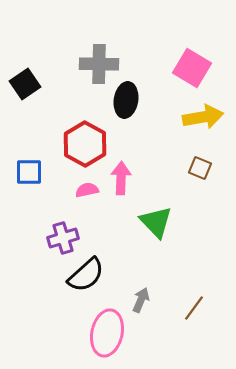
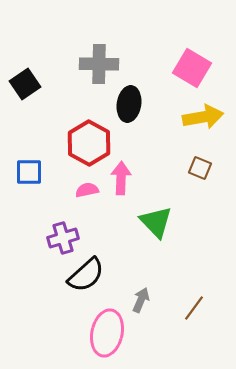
black ellipse: moved 3 px right, 4 px down
red hexagon: moved 4 px right, 1 px up
